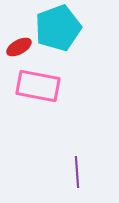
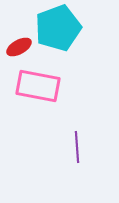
purple line: moved 25 px up
